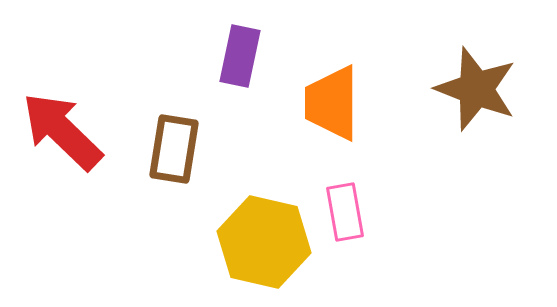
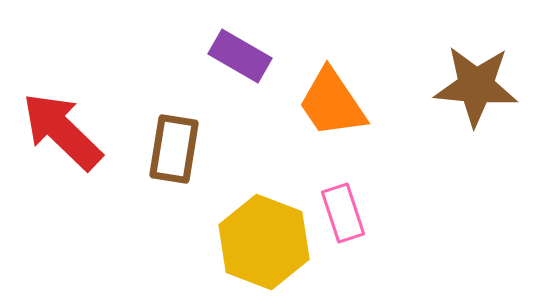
purple rectangle: rotated 72 degrees counterclockwise
brown star: moved 3 px up; rotated 16 degrees counterclockwise
orange trapezoid: rotated 34 degrees counterclockwise
pink rectangle: moved 2 px left, 1 px down; rotated 8 degrees counterclockwise
yellow hexagon: rotated 8 degrees clockwise
